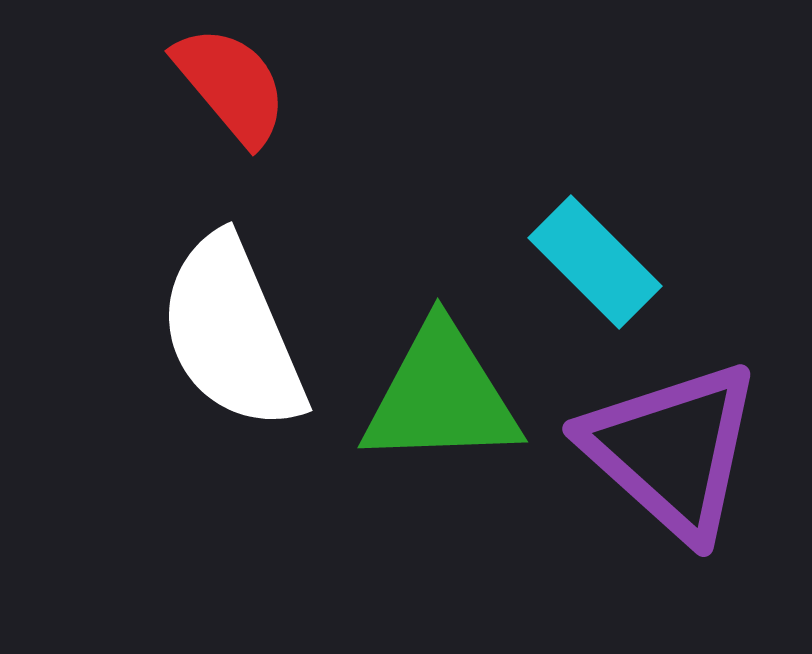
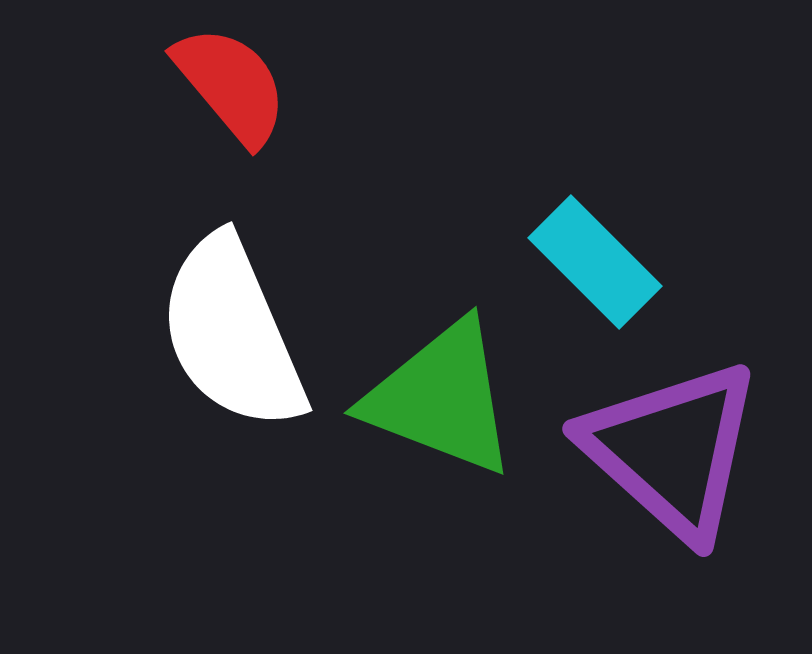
green triangle: moved 2 px down; rotated 23 degrees clockwise
